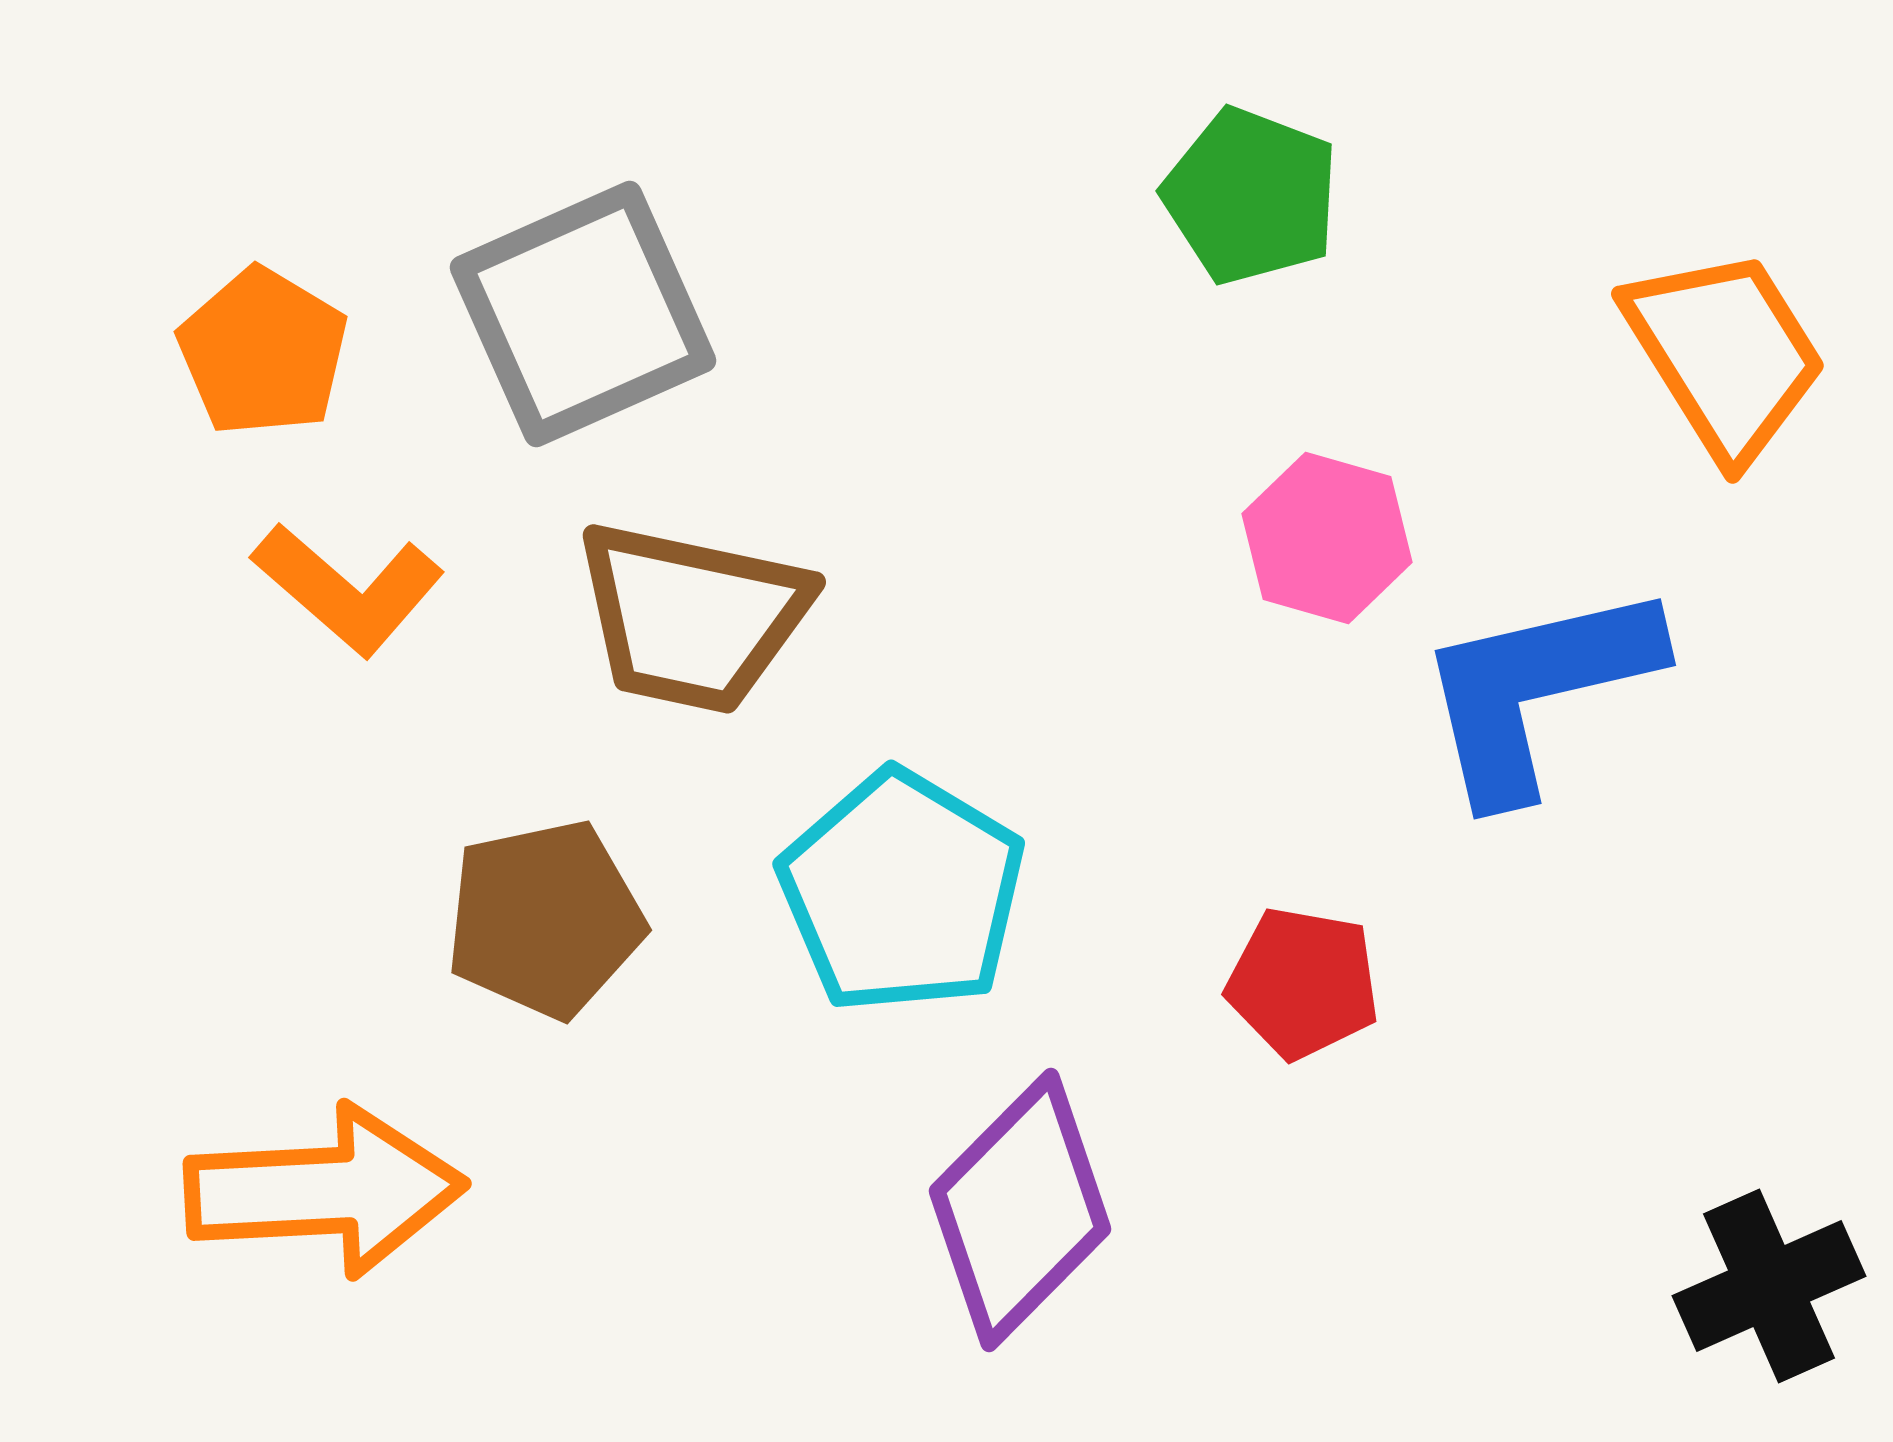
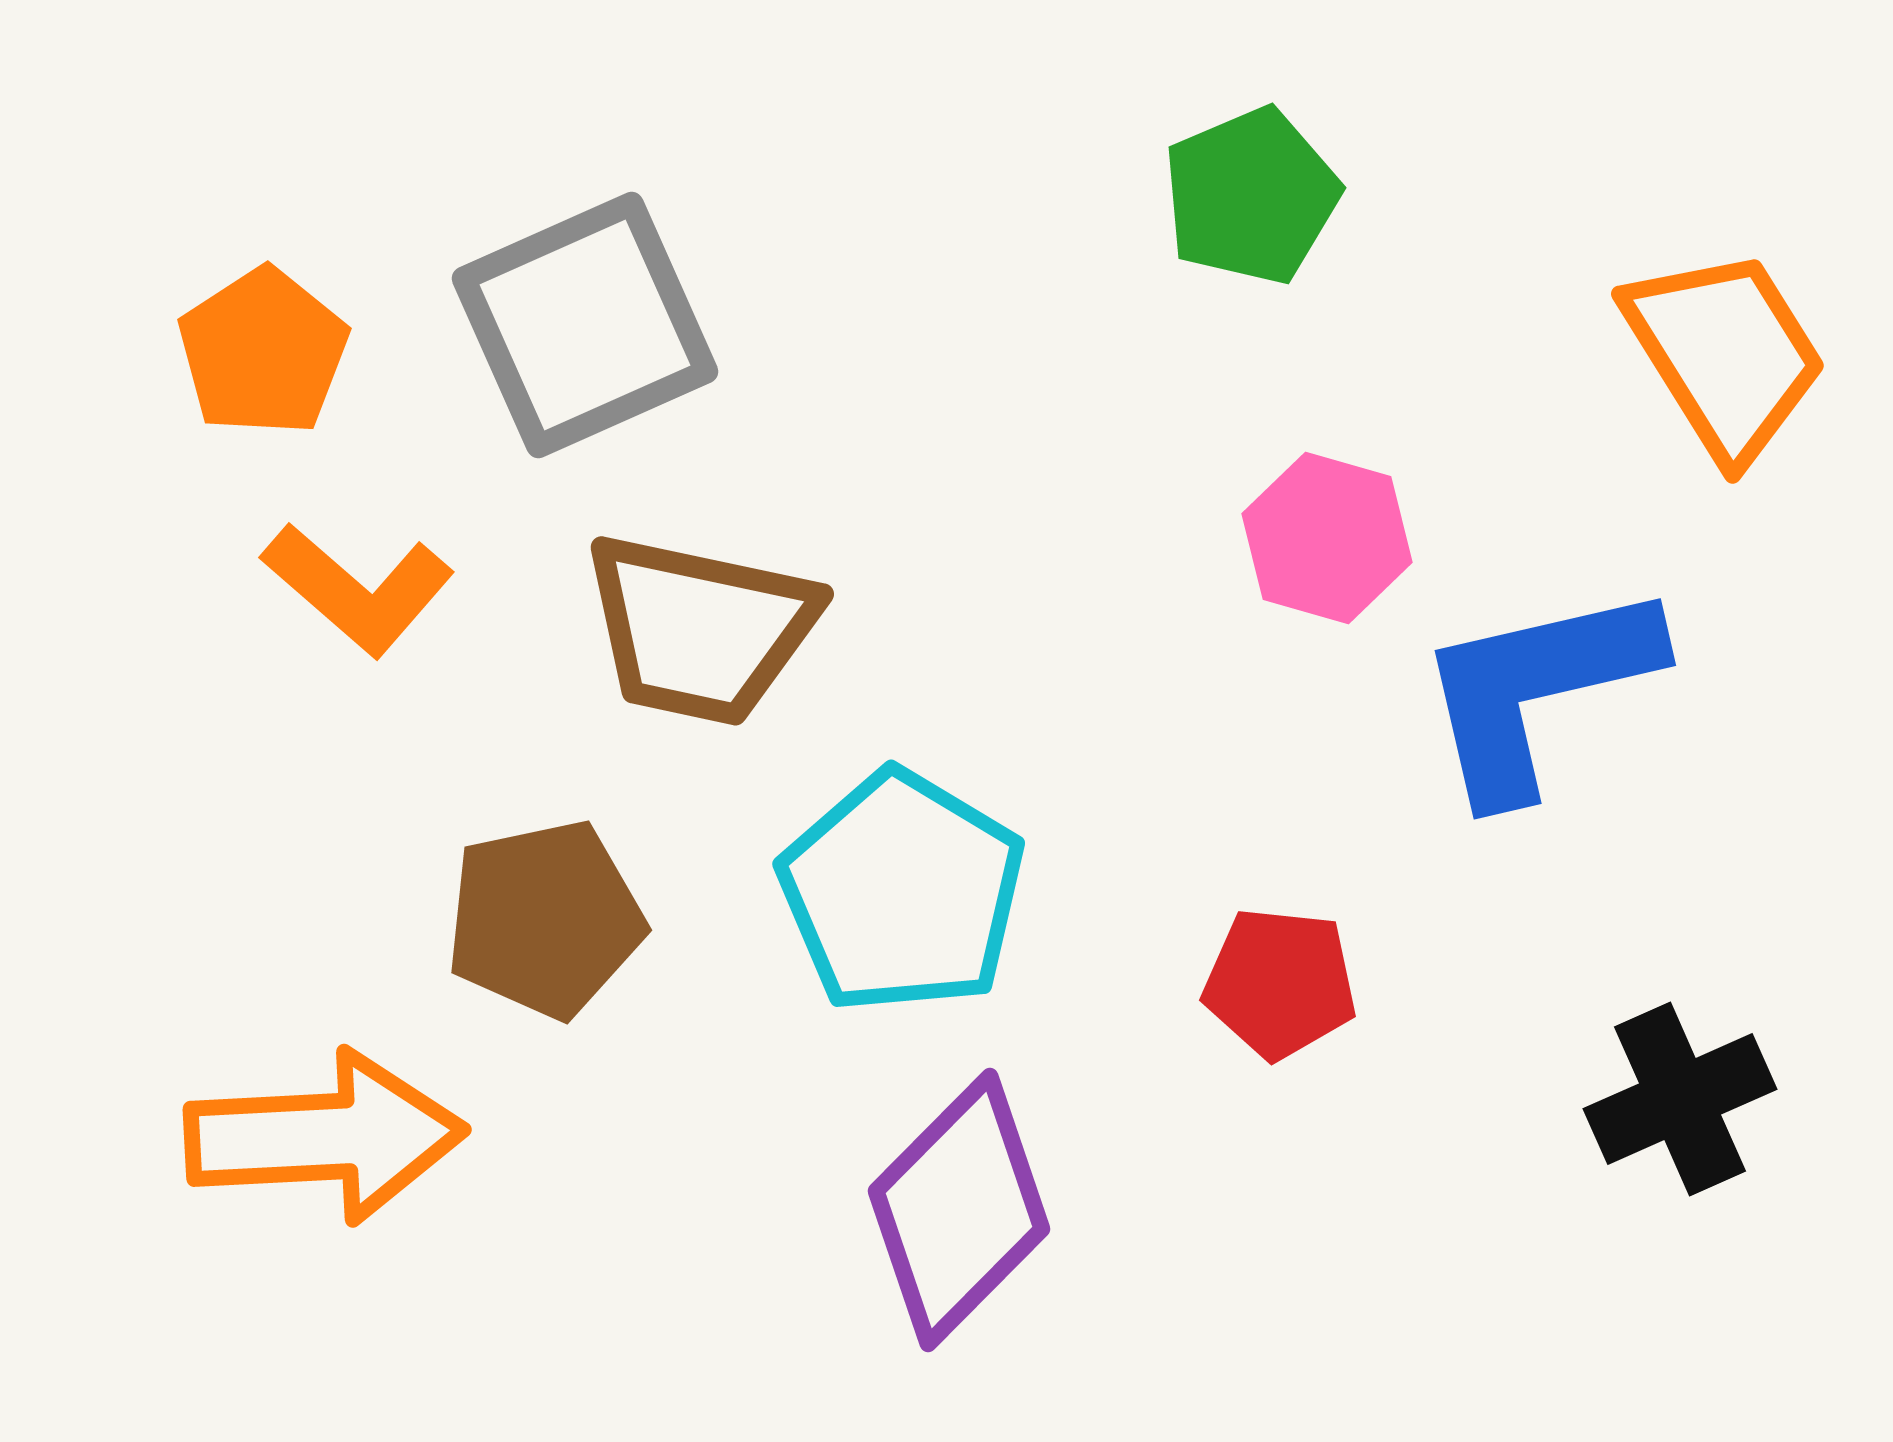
green pentagon: rotated 28 degrees clockwise
gray square: moved 2 px right, 11 px down
orange pentagon: rotated 8 degrees clockwise
orange L-shape: moved 10 px right
brown trapezoid: moved 8 px right, 12 px down
red pentagon: moved 23 px left; rotated 4 degrees counterclockwise
orange arrow: moved 54 px up
purple diamond: moved 61 px left
black cross: moved 89 px left, 187 px up
